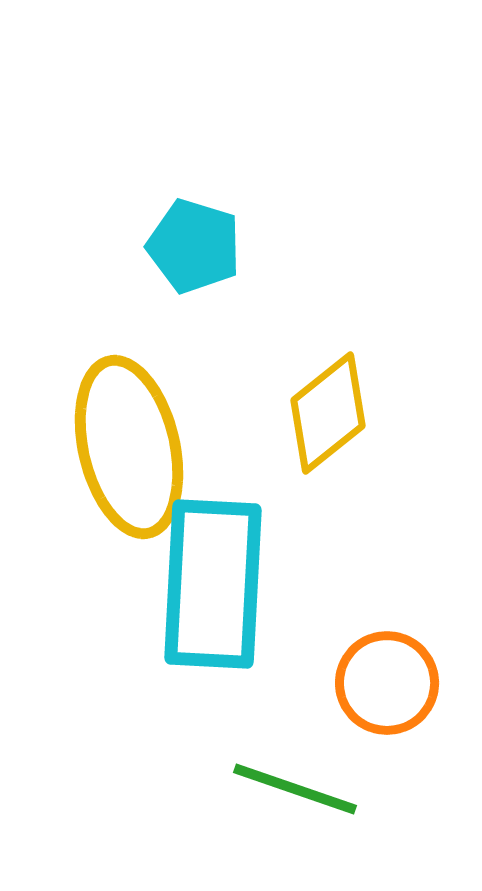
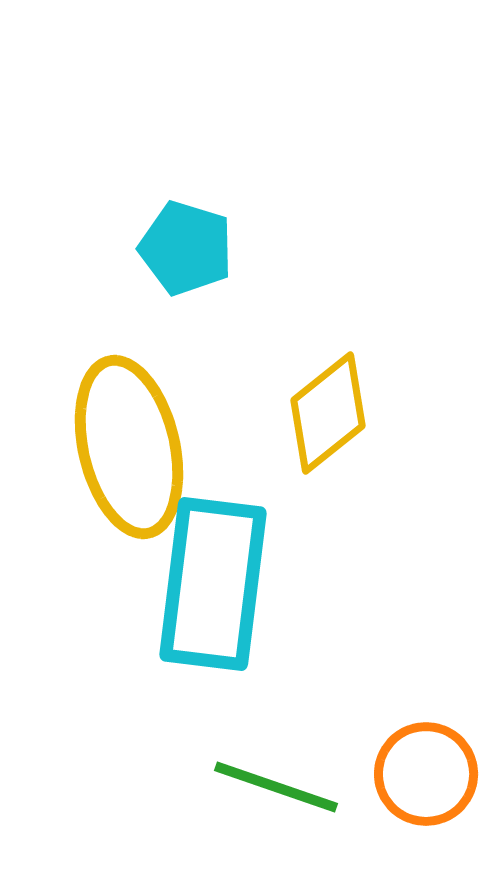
cyan pentagon: moved 8 px left, 2 px down
cyan rectangle: rotated 4 degrees clockwise
orange circle: moved 39 px right, 91 px down
green line: moved 19 px left, 2 px up
